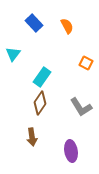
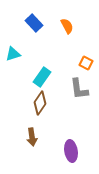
cyan triangle: rotated 35 degrees clockwise
gray L-shape: moved 2 px left, 18 px up; rotated 25 degrees clockwise
